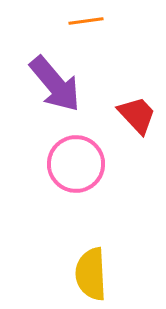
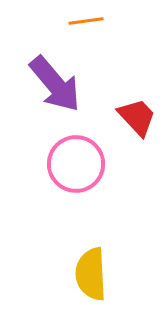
red trapezoid: moved 2 px down
